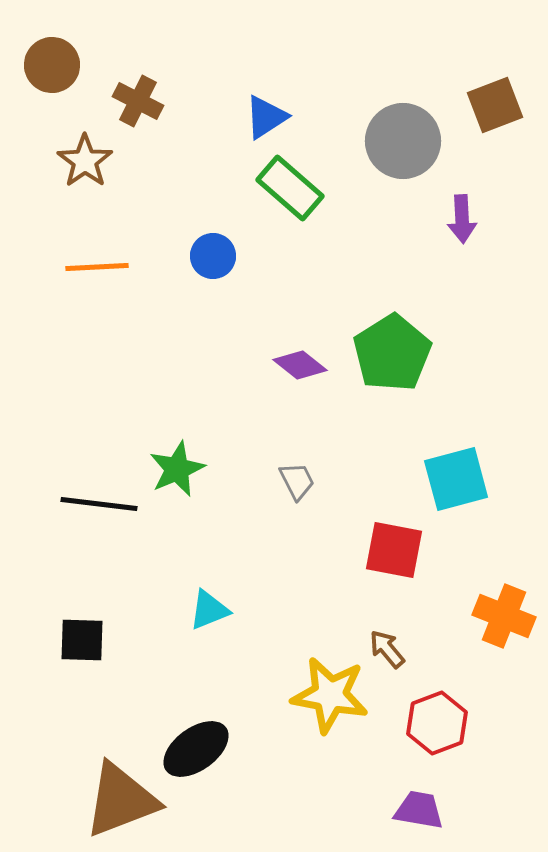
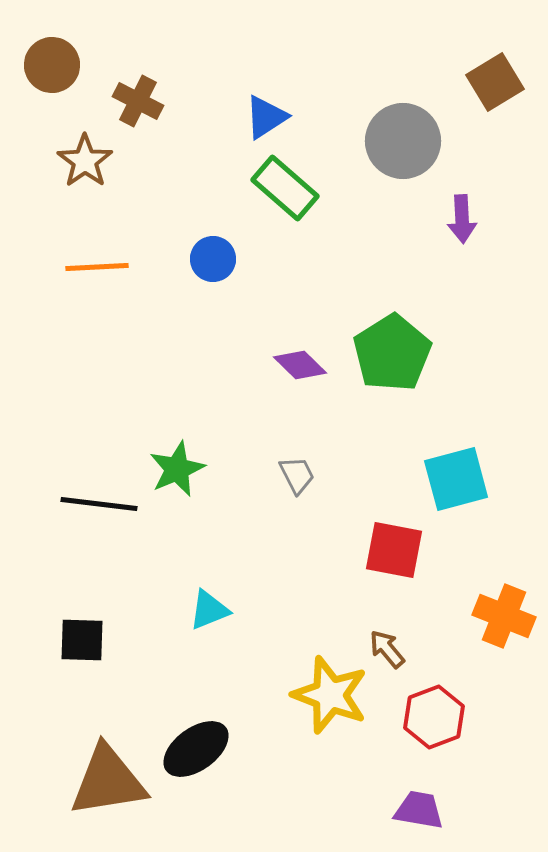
brown square: moved 23 px up; rotated 10 degrees counterclockwise
green rectangle: moved 5 px left
blue circle: moved 3 px down
purple diamond: rotated 6 degrees clockwise
gray trapezoid: moved 6 px up
yellow star: rotated 10 degrees clockwise
red hexagon: moved 3 px left, 6 px up
brown triangle: moved 13 px left, 19 px up; rotated 12 degrees clockwise
